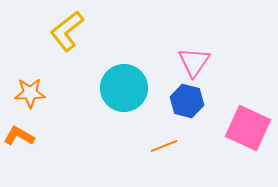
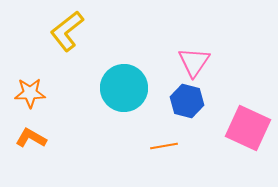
orange L-shape: moved 12 px right, 2 px down
orange line: rotated 12 degrees clockwise
